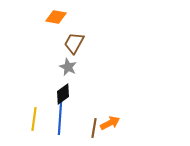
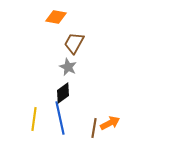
black diamond: moved 1 px up
blue line: rotated 16 degrees counterclockwise
